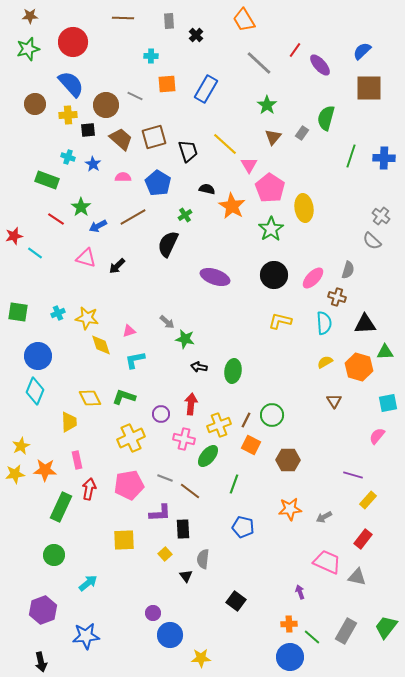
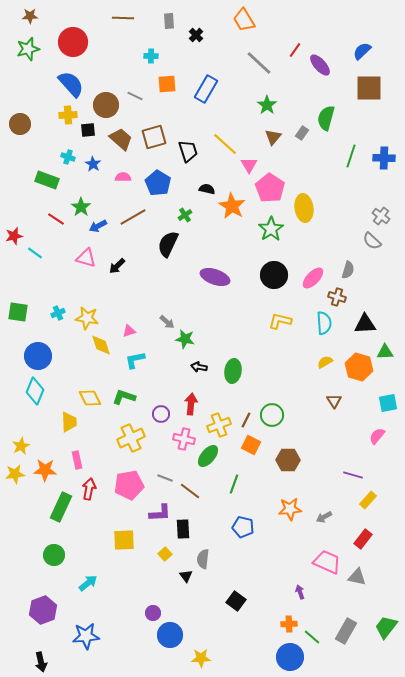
brown circle at (35, 104): moved 15 px left, 20 px down
